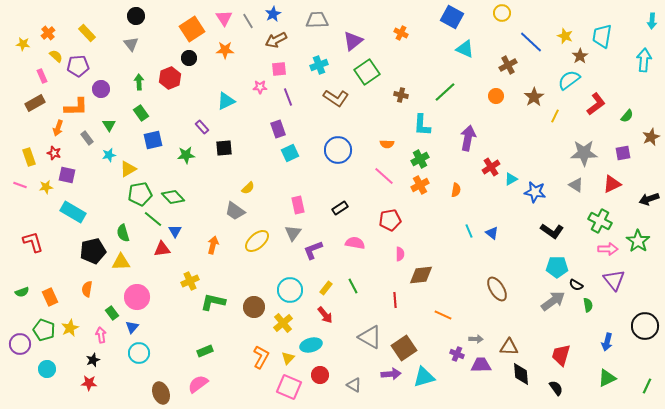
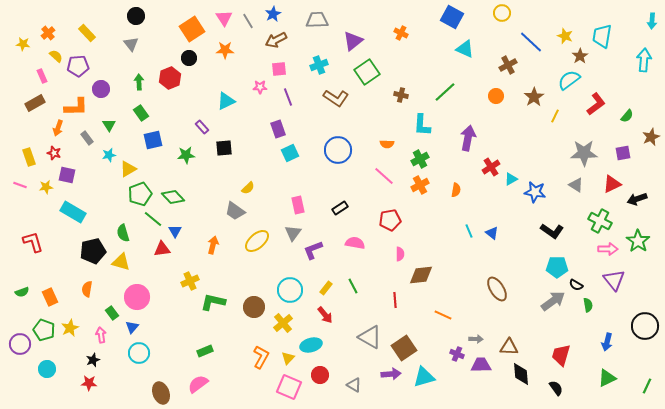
green pentagon at (140, 194): rotated 10 degrees counterclockwise
black arrow at (649, 199): moved 12 px left
yellow triangle at (121, 262): rotated 18 degrees clockwise
